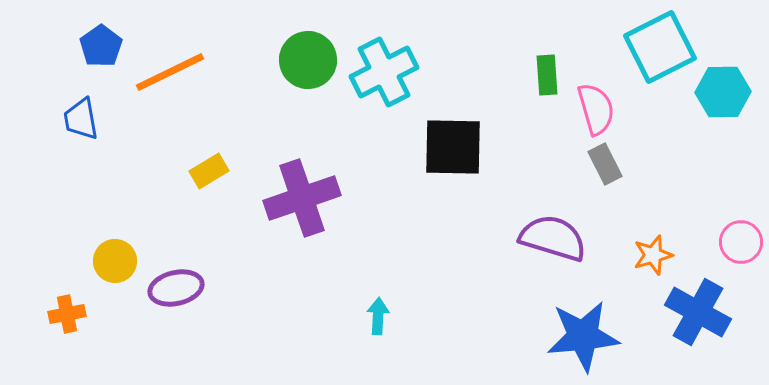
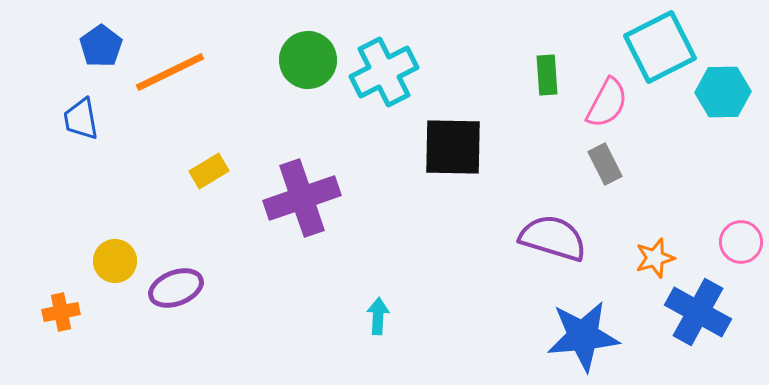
pink semicircle: moved 11 px right, 6 px up; rotated 44 degrees clockwise
orange star: moved 2 px right, 3 px down
purple ellipse: rotated 8 degrees counterclockwise
orange cross: moved 6 px left, 2 px up
